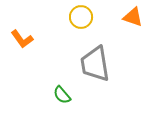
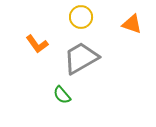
orange triangle: moved 1 px left, 7 px down
orange L-shape: moved 15 px right, 5 px down
gray trapezoid: moved 14 px left, 6 px up; rotated 69 degrees clockwise
